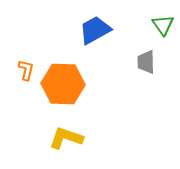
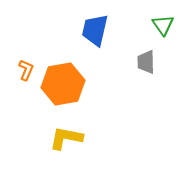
blue trapezoid: rotated 48 degrees counterclockwise
orange L-shape: rotated 10 degrees clockwise
orange hexagon: rotated 12 degrees counterclockwise
yellow L-shape: rotated 8 degrees counterclockwise
